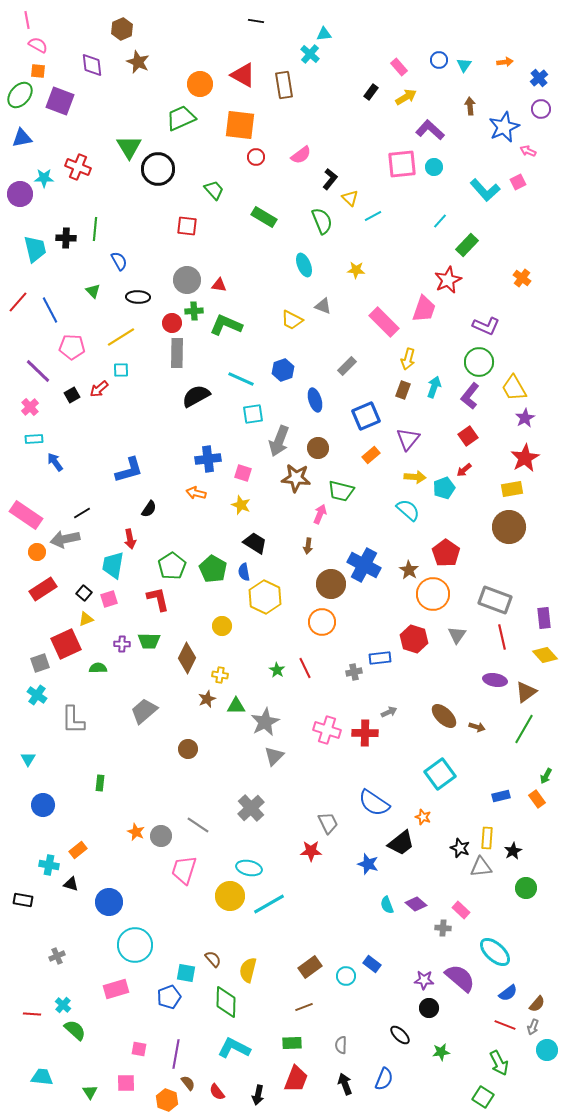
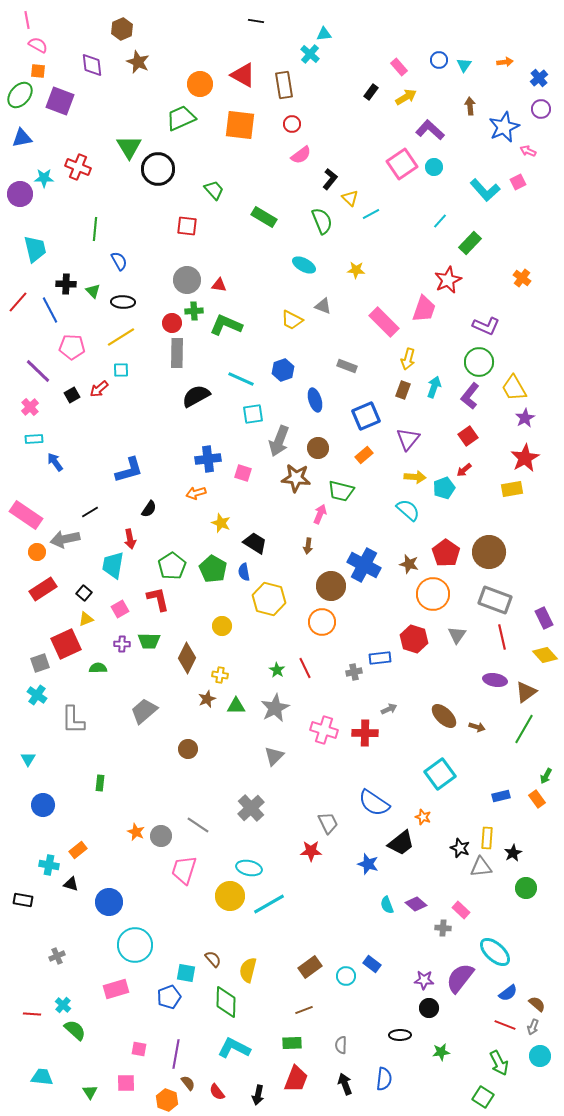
red circle at (256, 157): moved 36 px right, 33 px up
pink square at (402, 164): rotated 28 degrees counterclockwise
cyan line at (373, 216): moved 2 px left, 2 px up
black cross at (66, 238): moved 46 px down
green rectangle at (467, 245): moved 3 px right, 2 px up
cyan ellipse at (304, 265): rotated 40 degrees counterclockwise
black ellipse at (138, 297): moved 15 px left, 5 px down
gray rectangle at (347, 366): rotated 66 degrees clockwise
orange rectangle at (371, 455): moved 7 px left
orange arrow at (196, 493): rotated 30 degrees counterclockwise
yellow star at (241, 505): moved 20 px left, 18 px down
black line at (82, 513): moved 8 px right, 1 px up
brown circle at (509, 527): moved 20 px left, 25 px down
brown star at (409, 570): moved 6 px up; rotated 18 degrees counterclockwise
brown circle at (331, 584): moved 2 px down
yellow hexagon at (265, 597): moved 4 px right, 2 px down; rotated 12 degrees counterclockwise
pink square at (109, 599): moved 11 px right, 10 px down; rotated 12 degrees counterclockwise
purple rectangle at (544, 618): rotated 20 degrees counterclockwise
gray arrow at (389, 712): moved 3 px up
gray star at (265, 722): moved 10 px right, 14 px up
pink cross at (327, 730): moved 3 px left
black star at (513, 851): moved 2 px down
purple semicircle at (460, 978): rotated 92 degrees counterclockwise
brown semicircle at (537, 1004): rotated 90 degrees counterclockwise
brown line at (304, 1007): moved 3 px down
black ellipse at (400, 1035): rotated 45 degrees counterclockwise
cyan circle at (547, 1050): moved 7 px left, 6 px down
blue semicircle at (384, 1079): rotated 15 degrees counterclockwise
